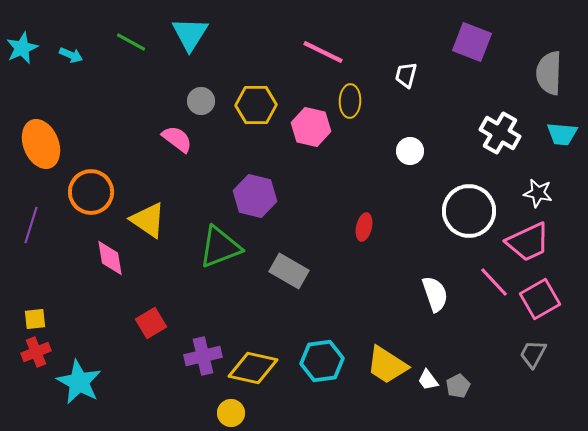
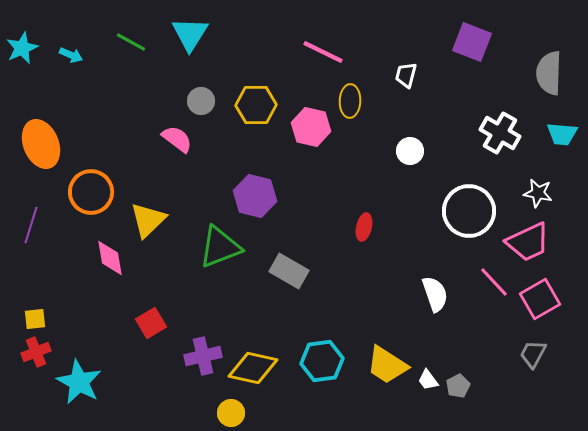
yellow triangle at (148, 220): rotated 42 degrees clockwise
